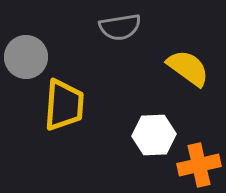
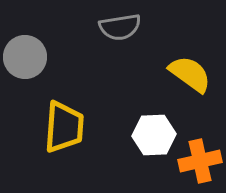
gray circle: moved 1 px left
yellow semicircle: moved 2 px right, 6 px down
yellow trapezoid: moved 22 px down
orange cross: moved 1 px right, 4 px up
